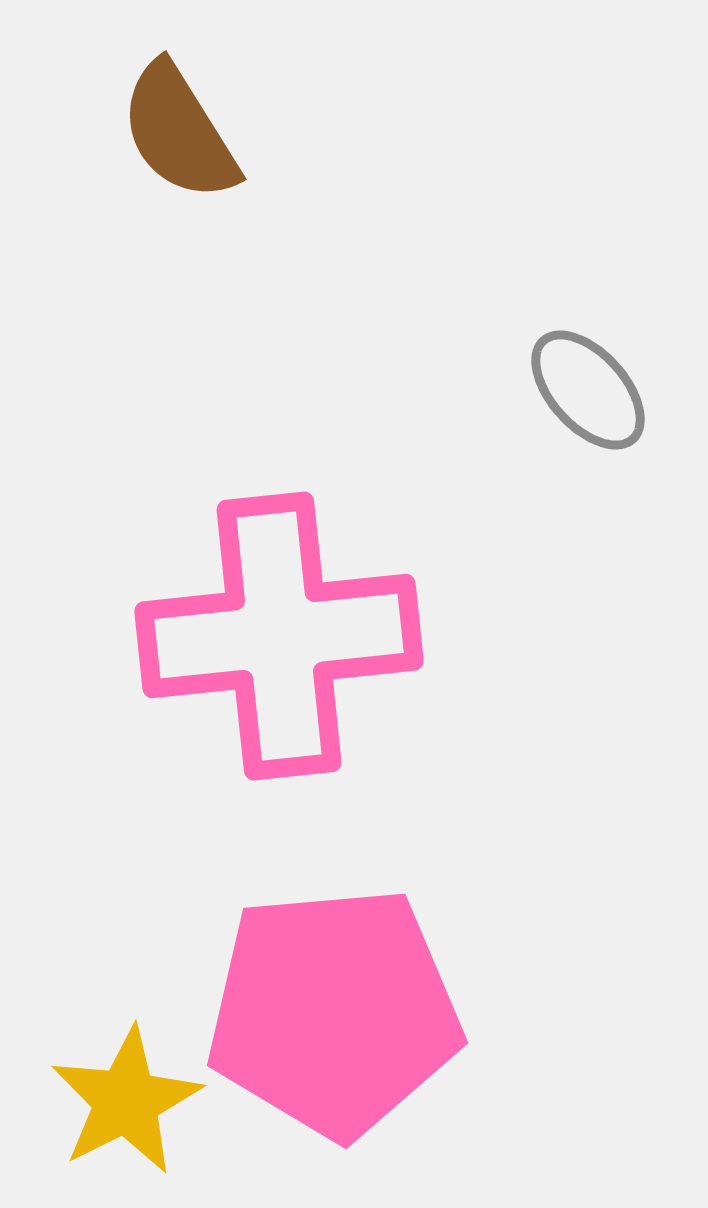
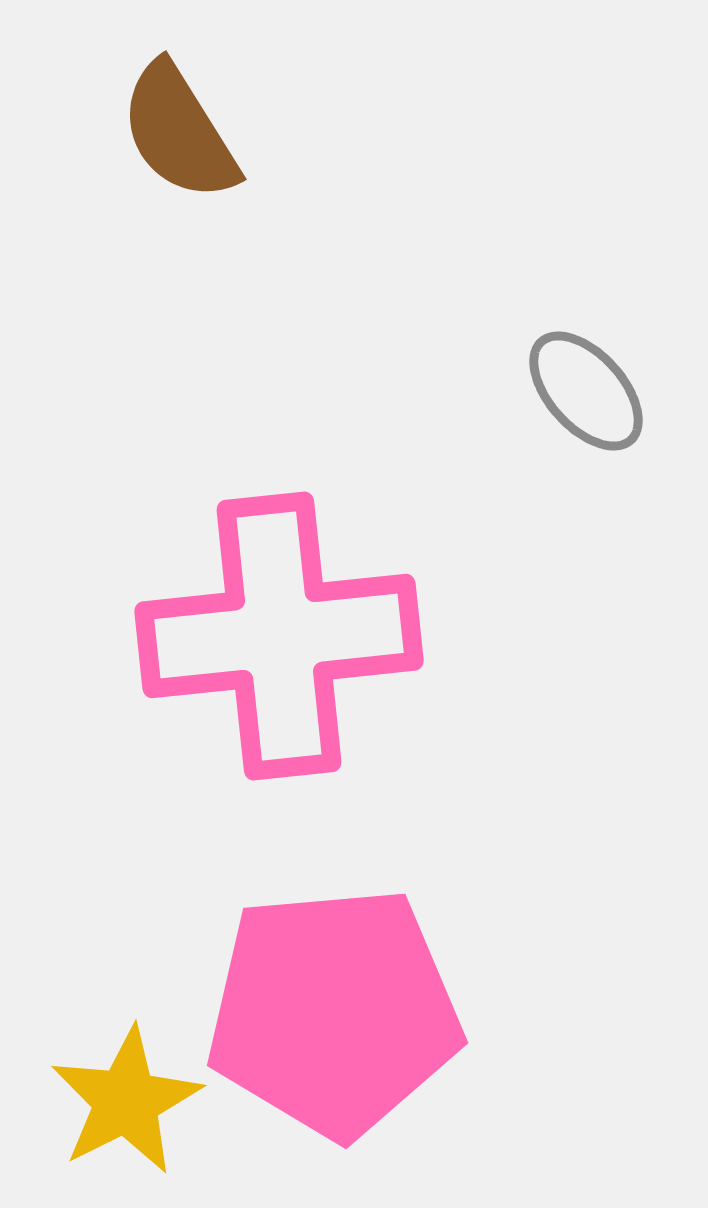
gray ellipse: moved 2 px left, 1 px down
